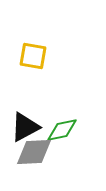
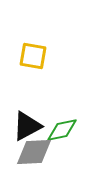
black triangle: moved 2 px right, 1 px up
